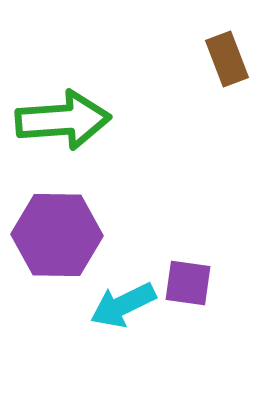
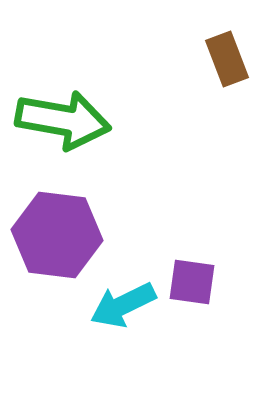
green arrow: rotated 14 degrees clockwise
purple hexagon: rotated 6 degrees clockwise
purple square: moved 4 px right, 1 px up
